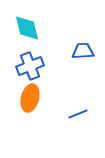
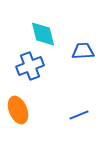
cyan diamond: moved 16 px right, 6 px down
orange ellipse: moved 12 px left, 12 px down; rotated 36 degrees counterclockwise
blue line: moved 1 px right, 1 px down
